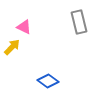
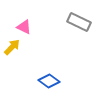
gray rectangle: rotated 50 degrees counterclockwise
blue diamond: moved 1 px right
